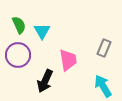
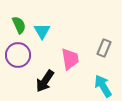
pink trapezoid: moved 2 px right, 1 px up
black arrow: rotated 10 degrees clockwise
